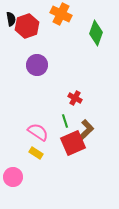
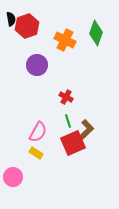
orange cross: moved 4 px right, 26 px down
red cross: moved 9 px left, 1 px up
green line: moved 3 px right
pink semicircle: rotated 85 degrees clockwise
